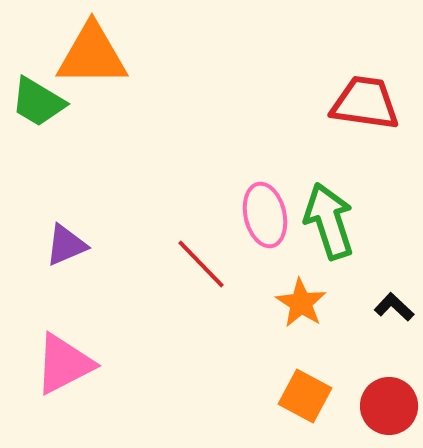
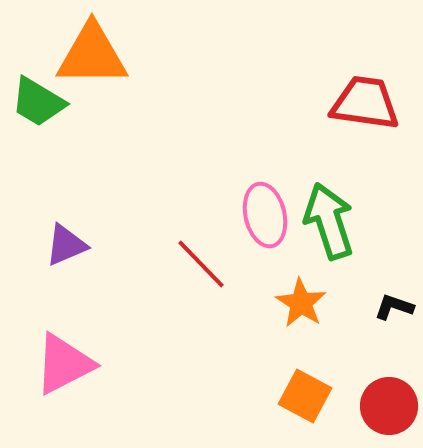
black L-shape: rotated 24 degrees counterclockwise
